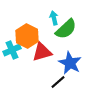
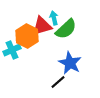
red triangle: moved 26 px up
